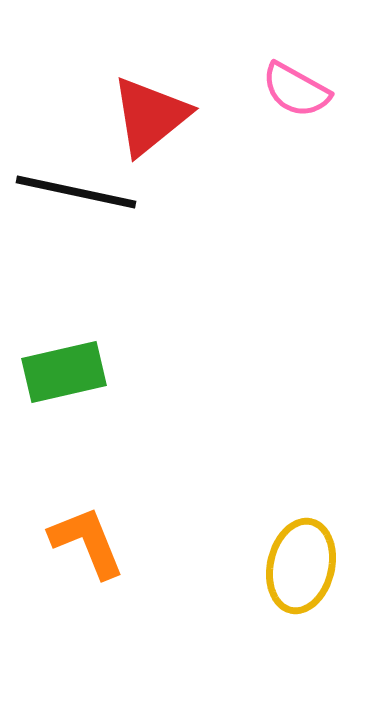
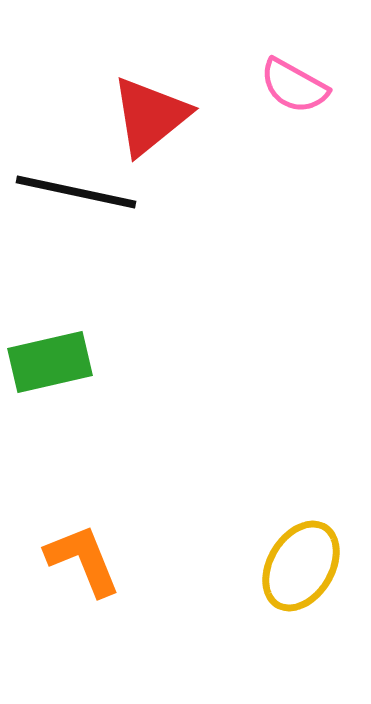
pink semicircle: moved 2 px left, 4 px up
green rectangle: moved 14 px left, 10 px up
orange L-shape: moved 4 px left, 18 px down
yellow ellipse: rotated 18 degrees clockwise
